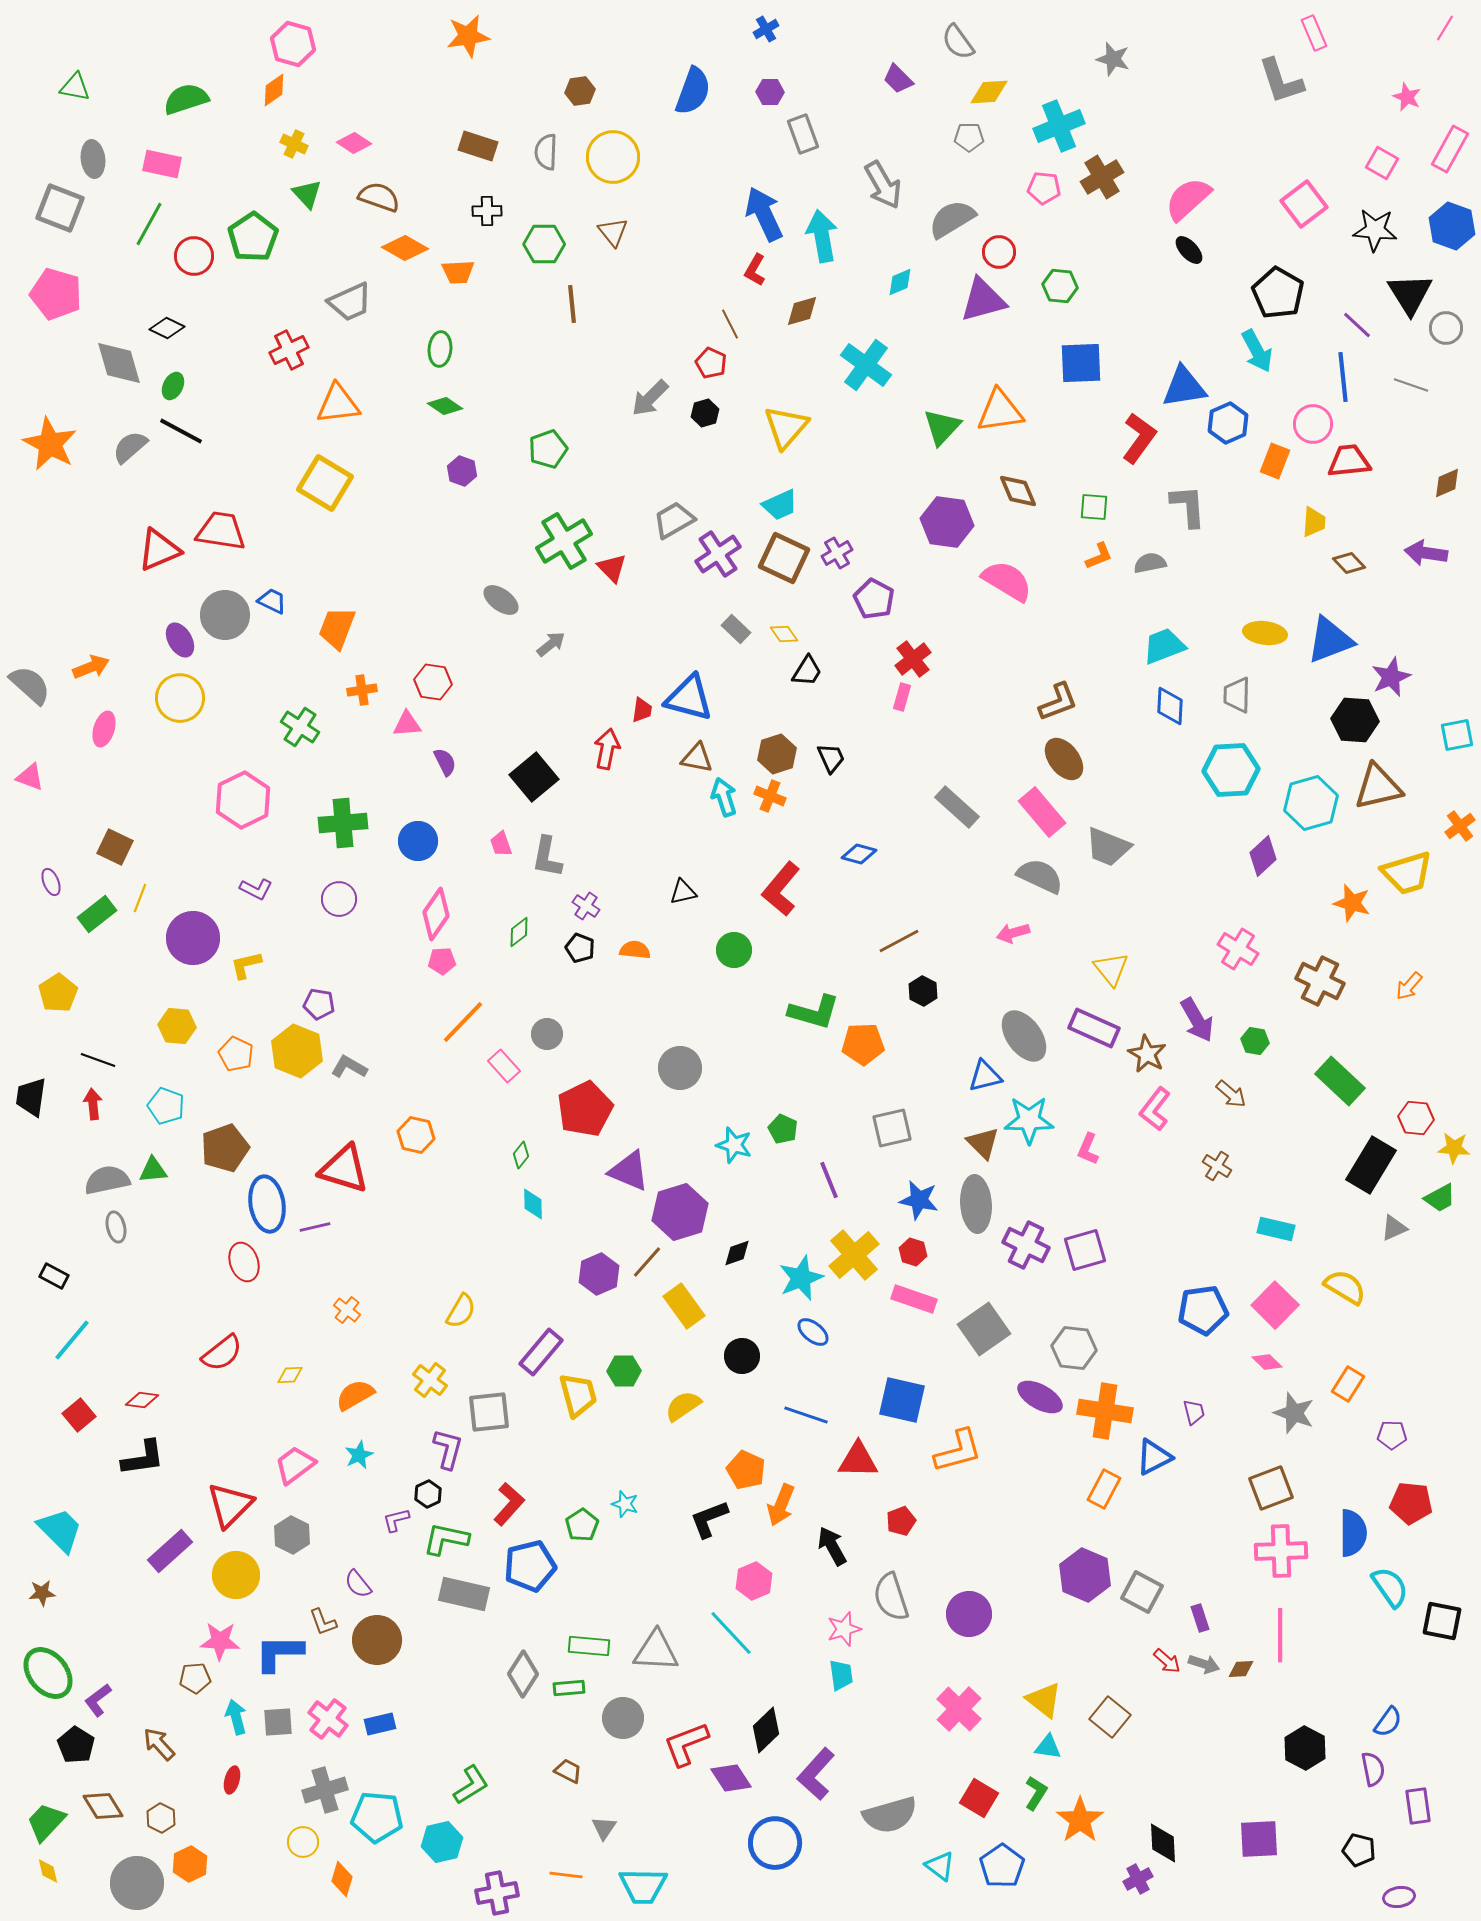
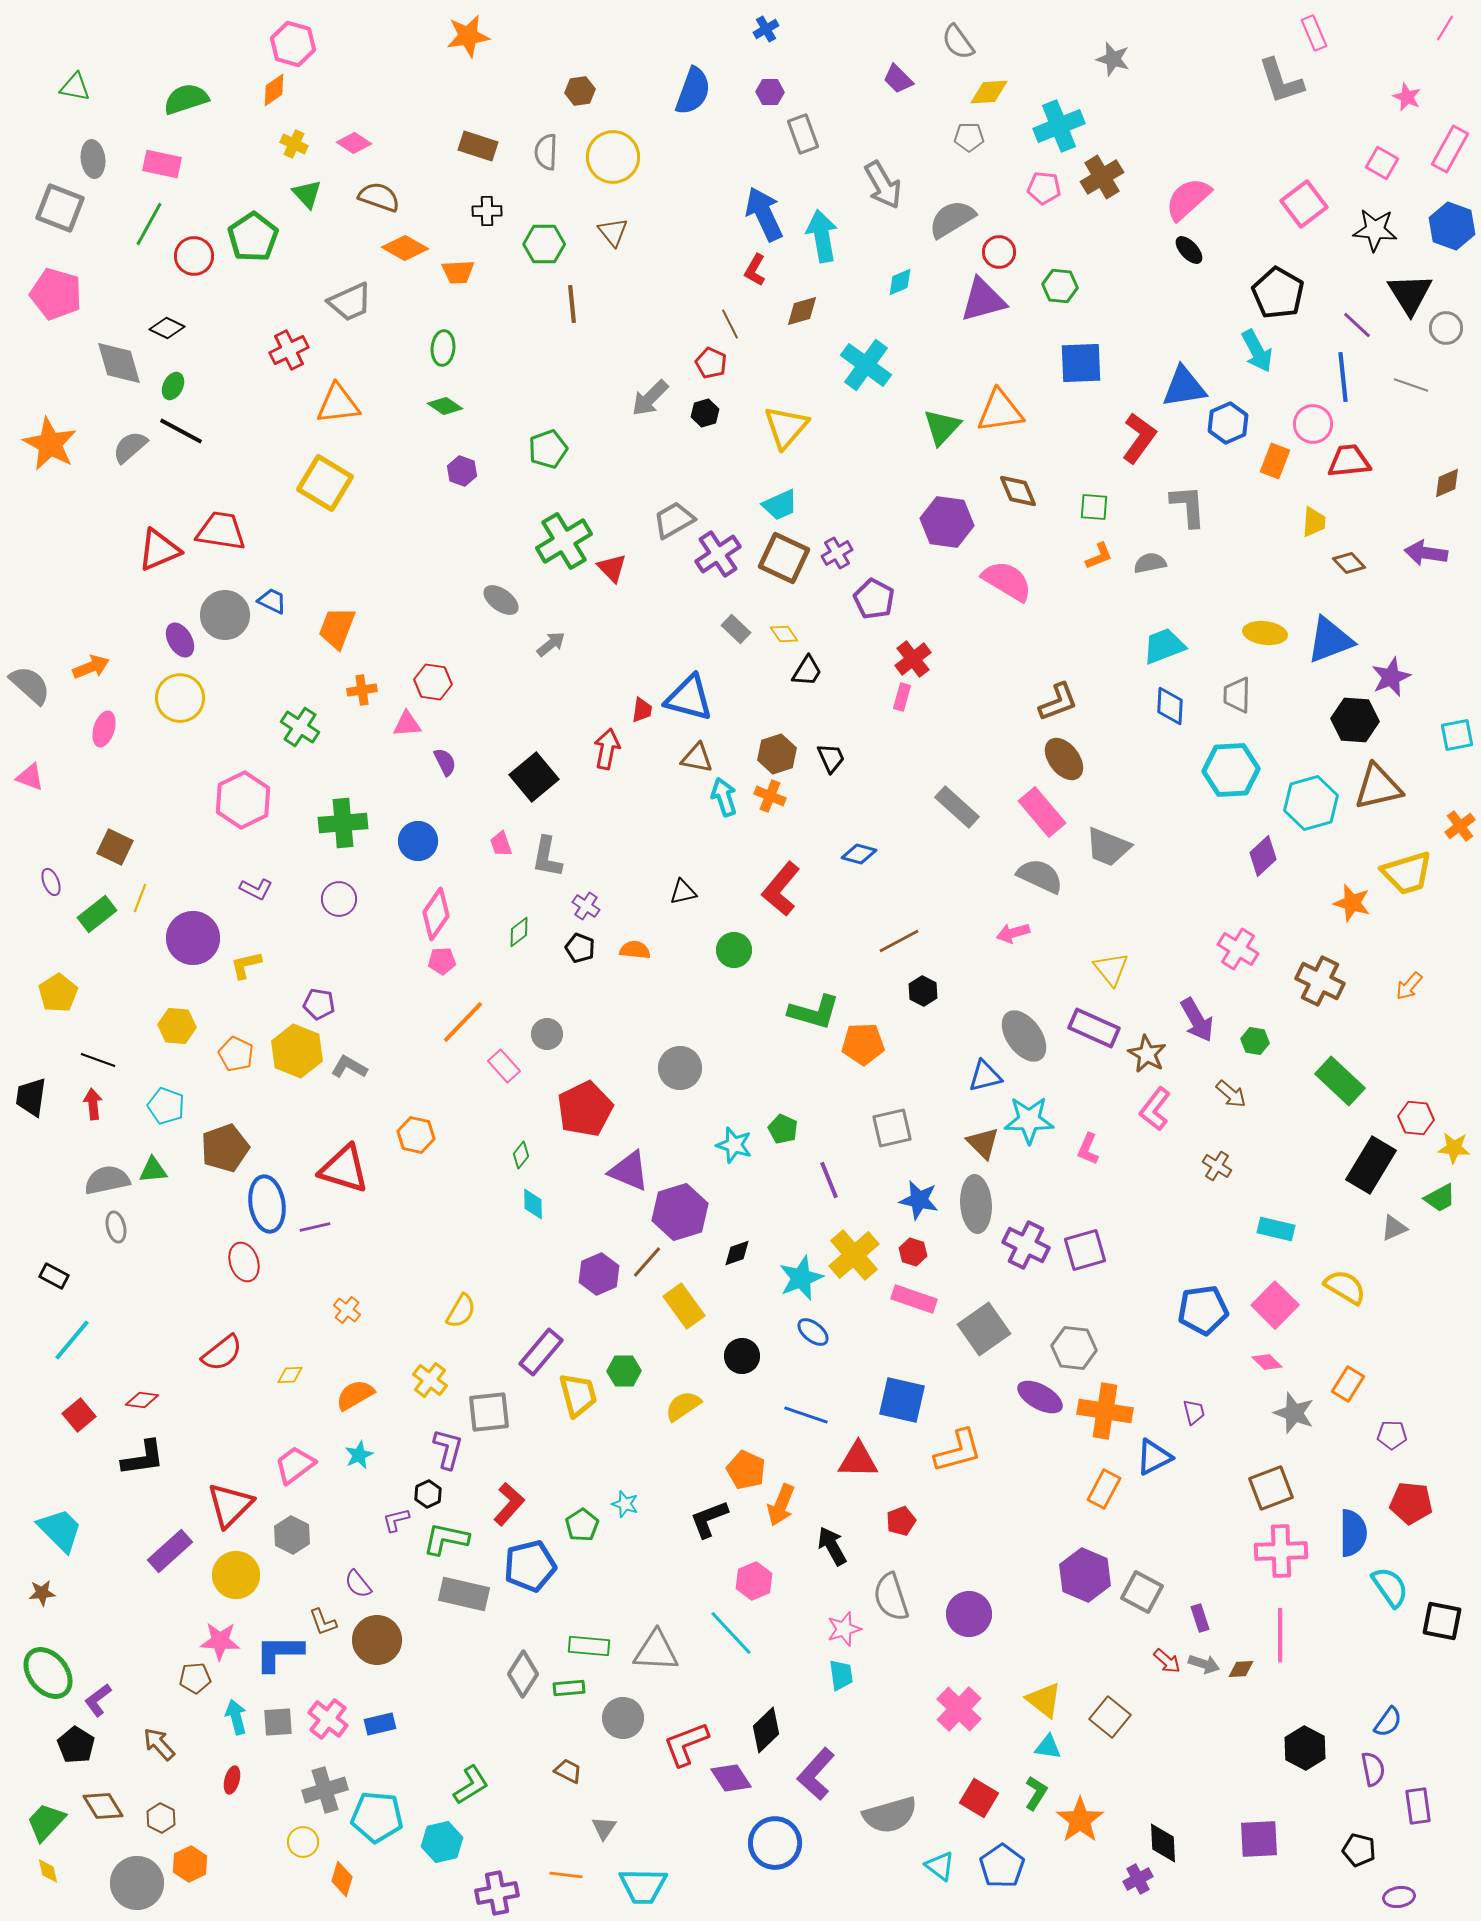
green ellipse at (440, 349): moved 3 px right, 1 px up
